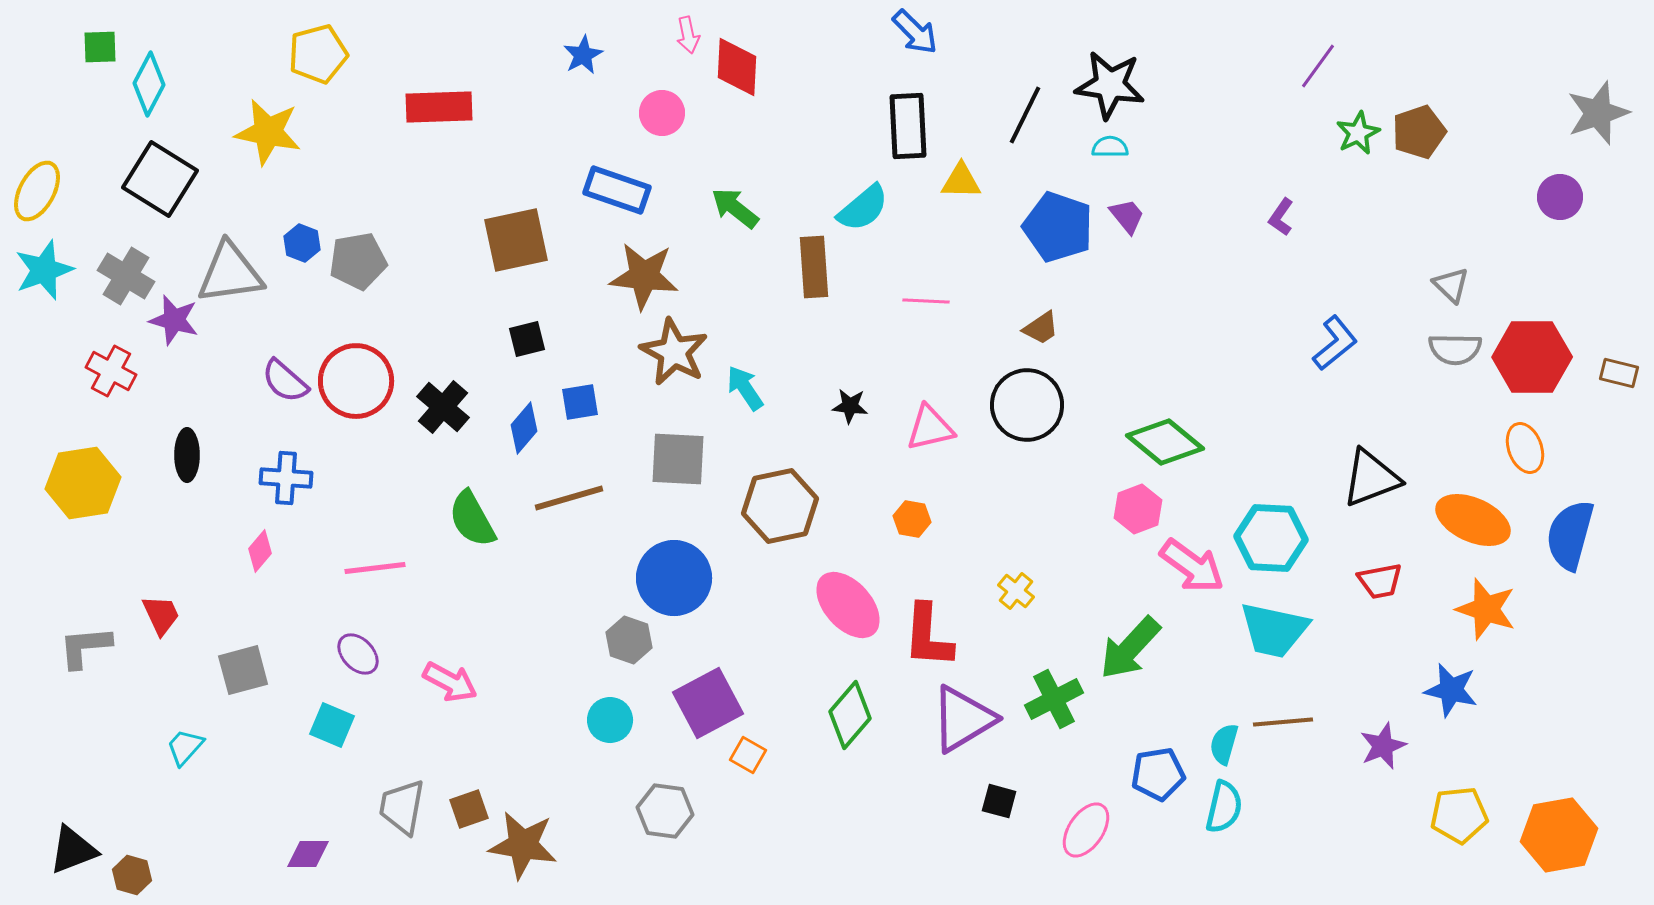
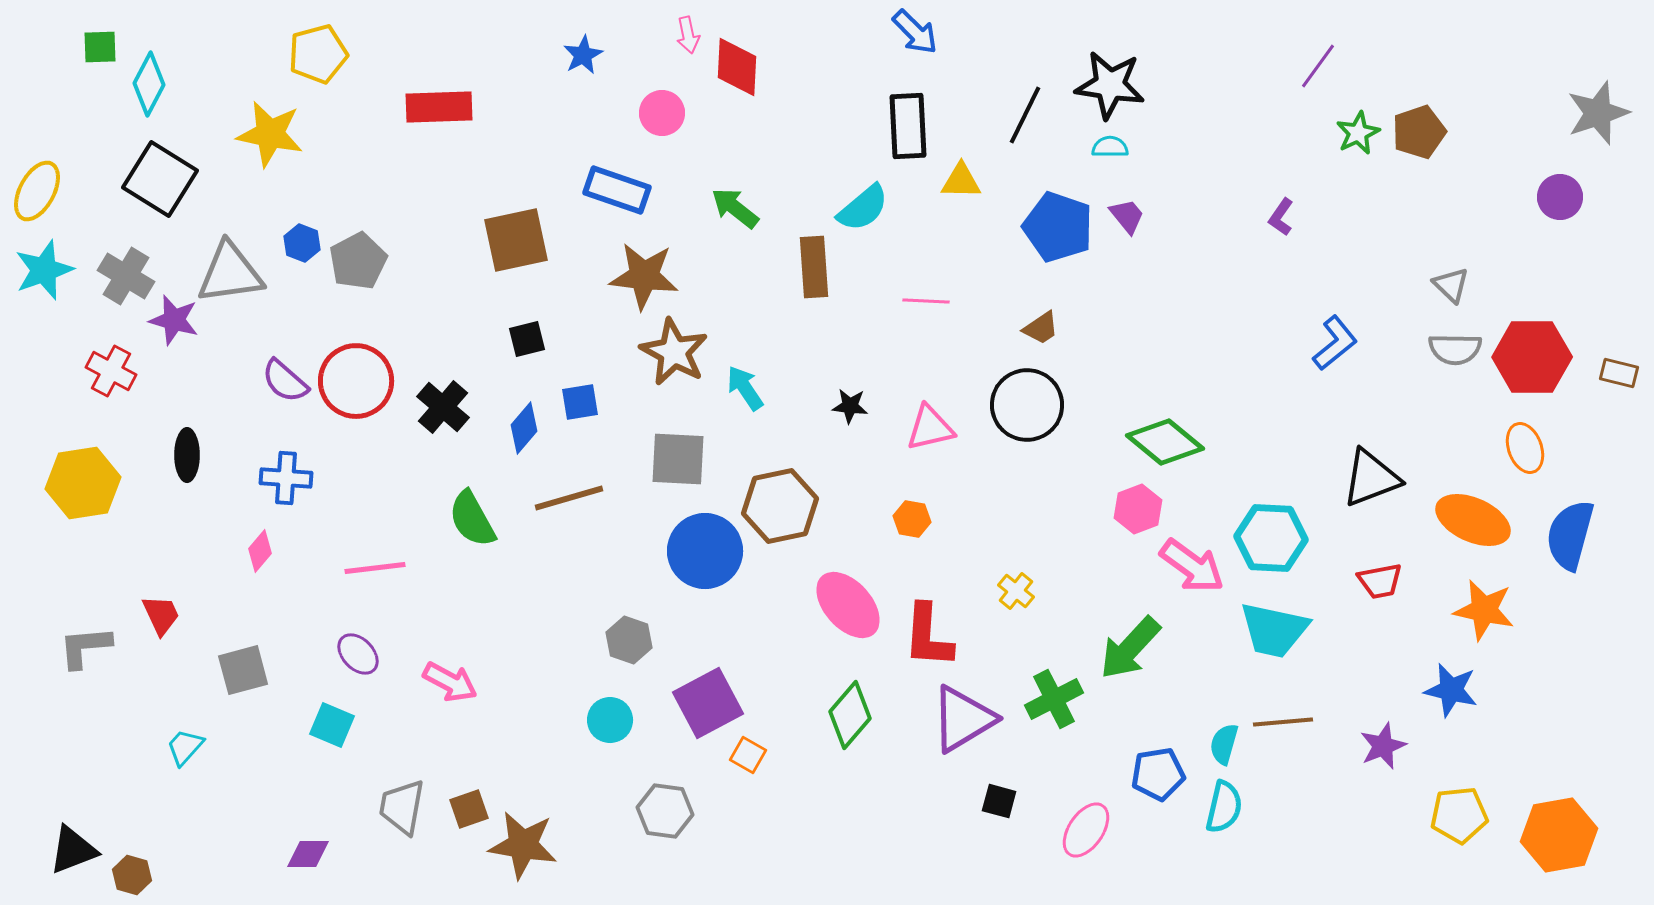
yellow star at (268, 132): moved 2 px right, 2 px down
gray pentagon at (358, 261): rotated 18 degrees counterclockwise
blue circle at (674, 578): moved 31 px right, 27 px up
orange star at (1486, 609): moved 2 px left, 1 px down; rotated 6 degrees counterclockwise
